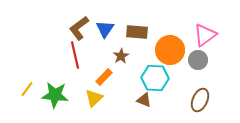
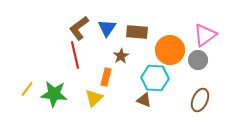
blue triangle: moved 2 px right, 1 px up
orange rectangle: moved 2 px right; rotated 30 degrees counterclockwise
green star: moved 1 px left, 1 px up
